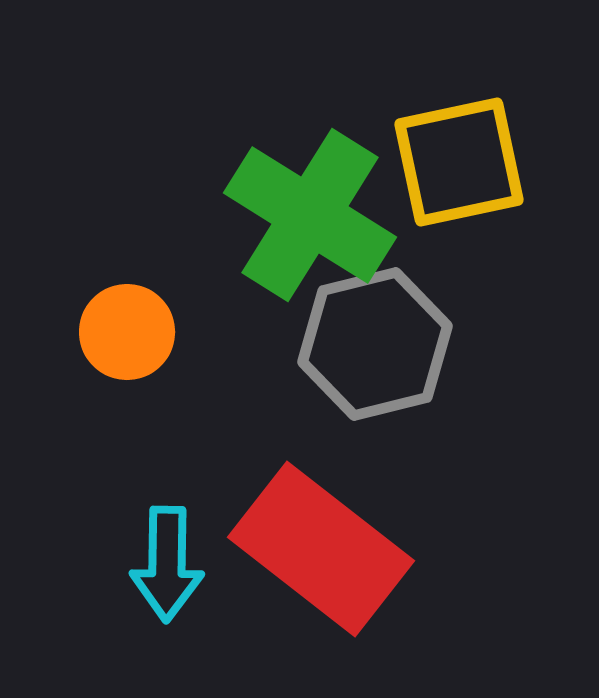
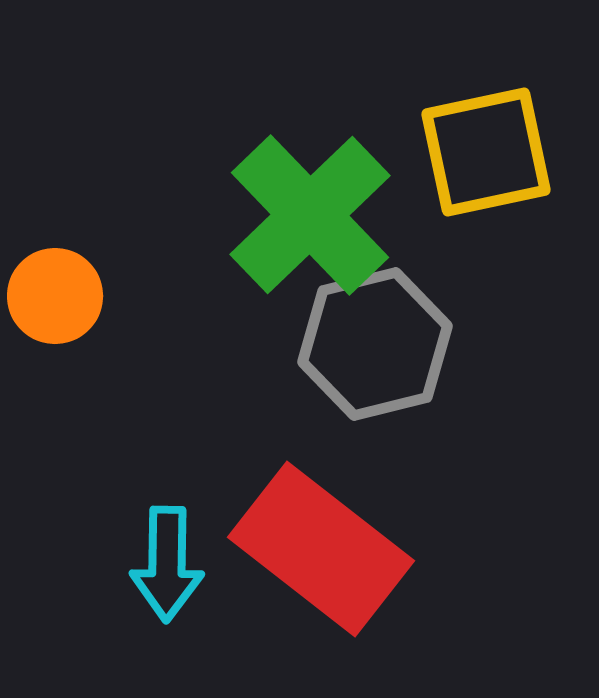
yellow square: moved 27 px right, 10 px up
green cross: rotated 14 degrees clockwise
orange circle: moved 72 px left, 36 px up
